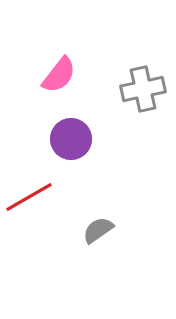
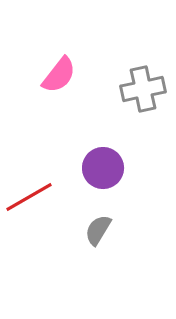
purple circle: moved 32 px right, 29 px down
gray semicircle: rotated 24 degrees counterclockwise
